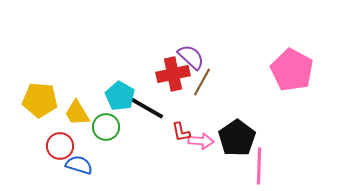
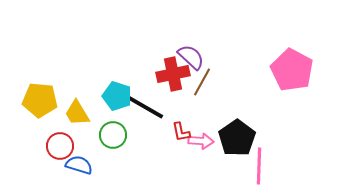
cyan pentagon: moved 3 px left; rotated 12 degrees counterclockwise
green circle: moved 7 px right, 8 px down
